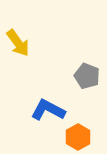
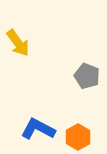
blue L-shape: moved 10 px left, 19 px down
